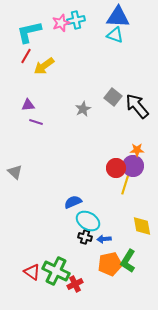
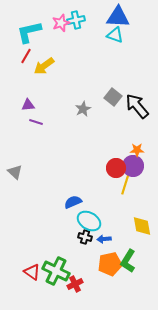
cyan ellipse: moved 1 px right
